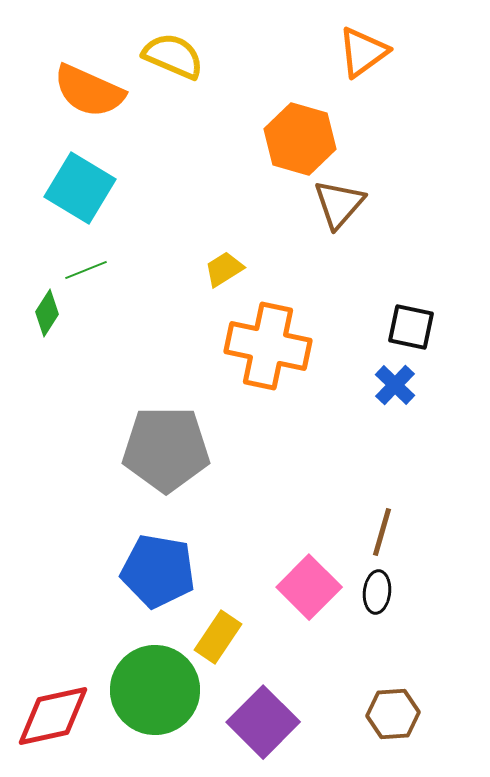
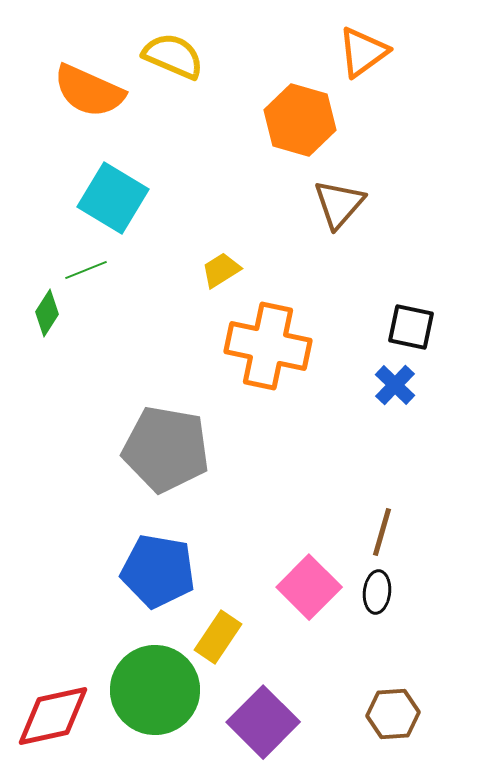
orange hexagon: moved 19 px up
cyan square: moved 33 px right, 10 px down
yellow trapezoid: moved 3 px left, 1 px down
gray pentagon: rotated 10 degrees clockwise
